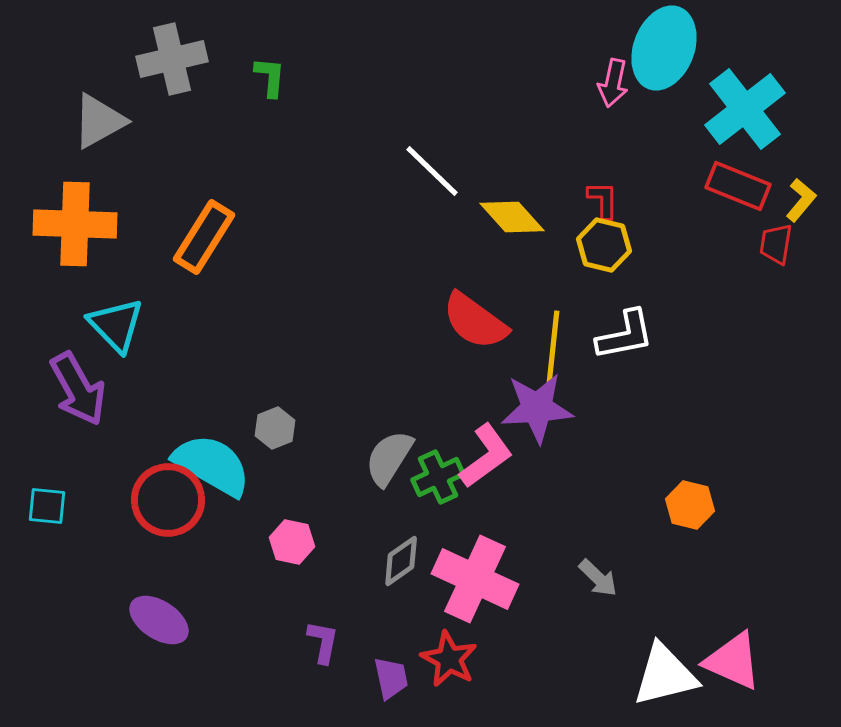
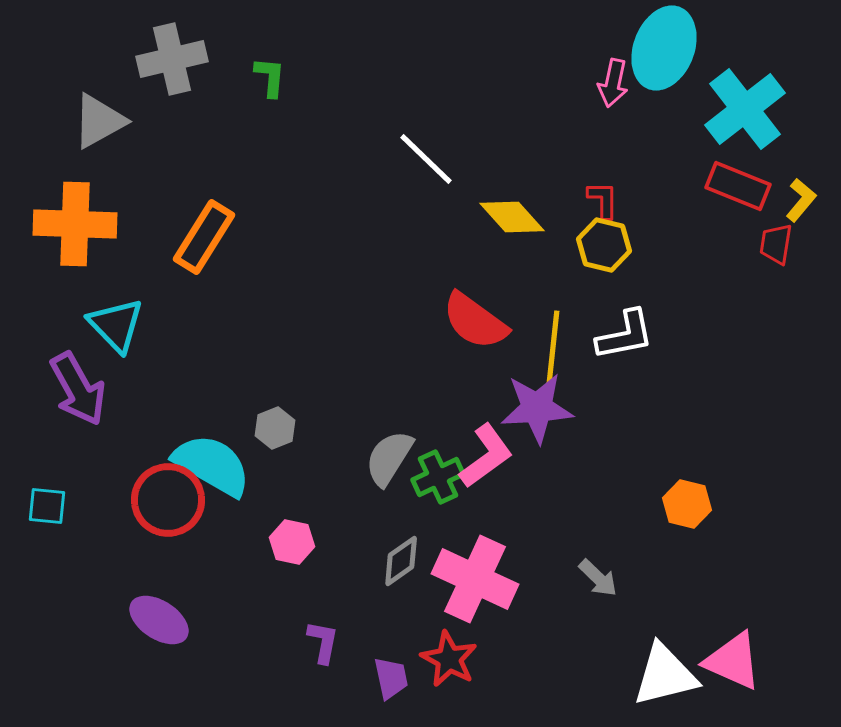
white line: moved 6 px left, 12 px up
orange hexagon: moved 3 px left, 1 px up
